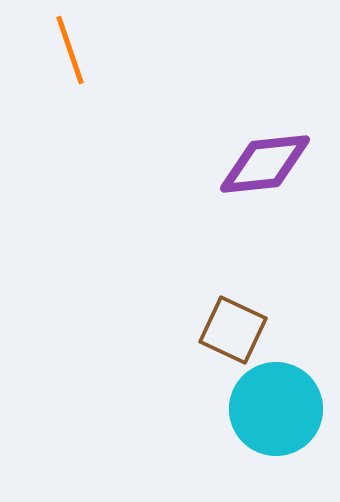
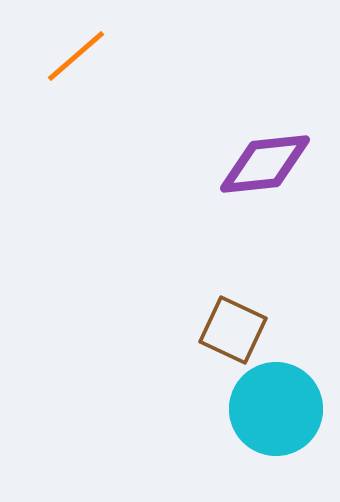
orange line: moved 6 px right, 6 px down; rotated 68 degrees clockwise
